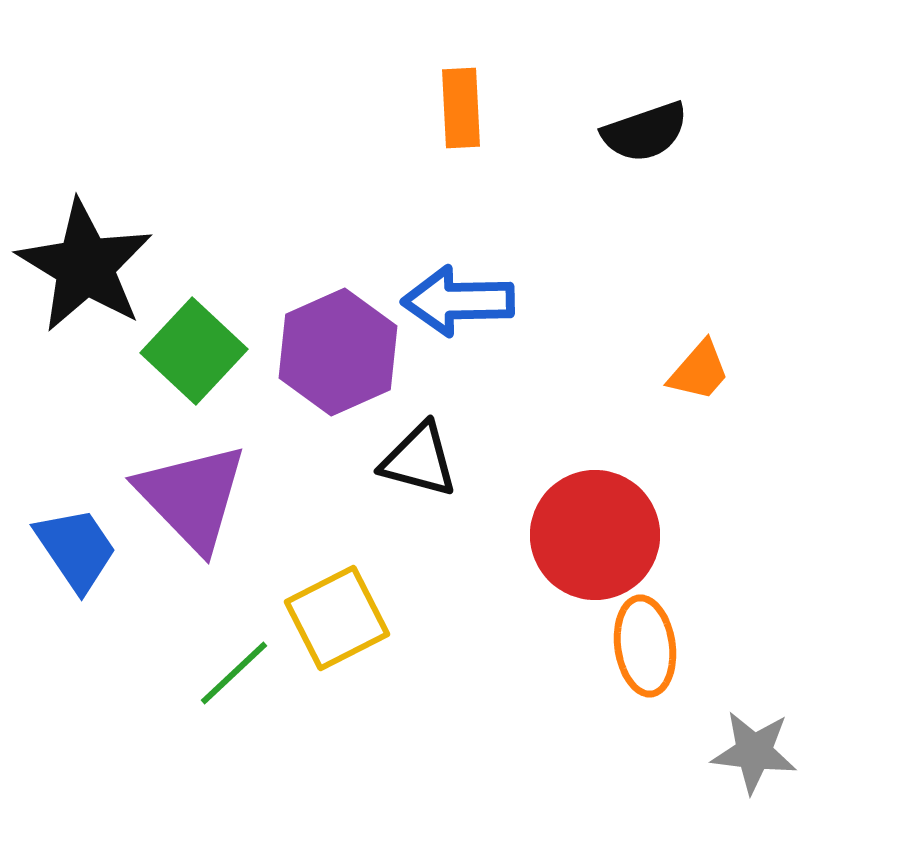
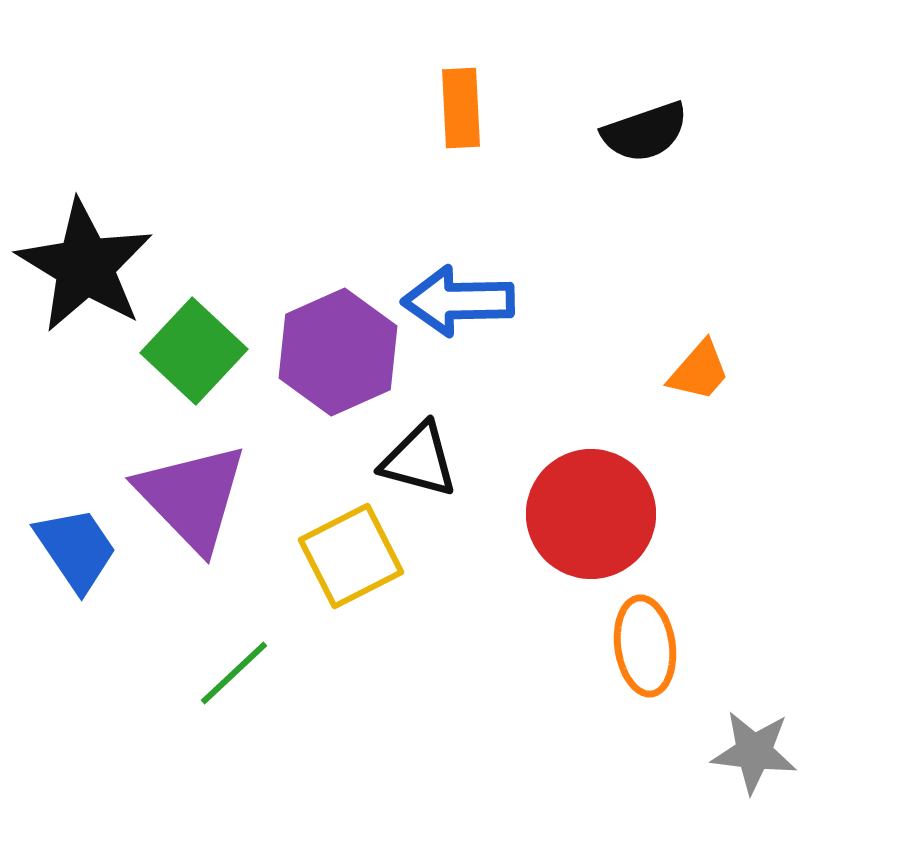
red circle: moved 4 px left, 21 px up
yellow square: moved 14 px right, 62 px up
